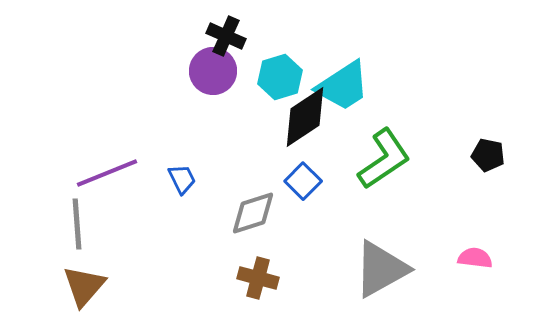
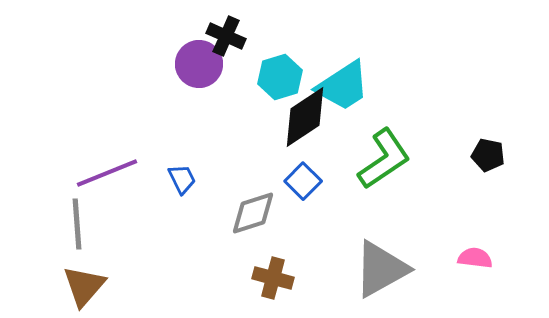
purple circle: moved 14 px left, 7 px up
brown cross: moved 15 px right
